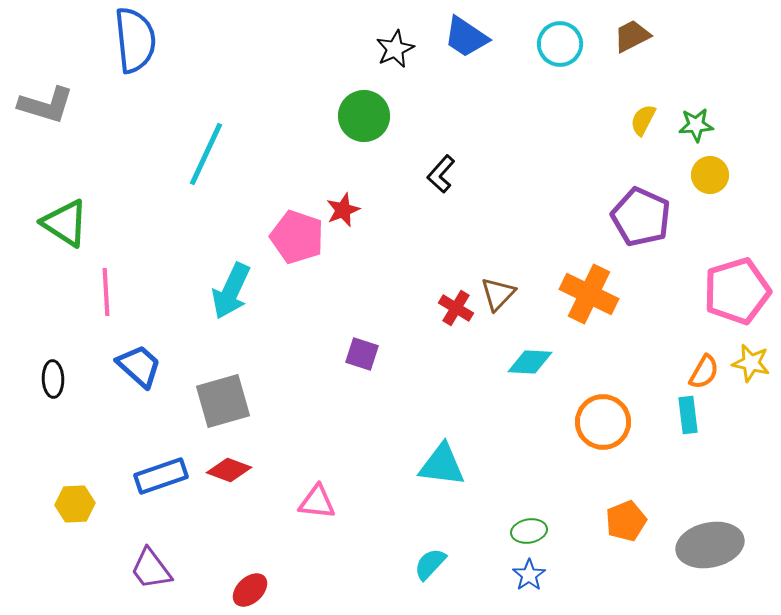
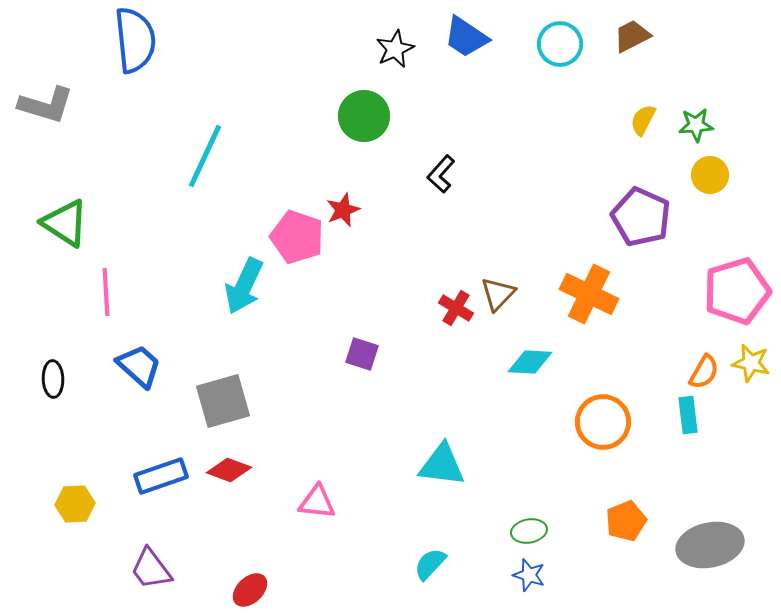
cyan line at (206, 154): moved 1 px left, 2 px down
cyan arrow at (231, 291): moved 13 px right, 5 px up
blue star at (529, 575): rotated 20 degrees counterclockwise
